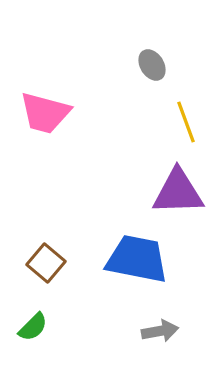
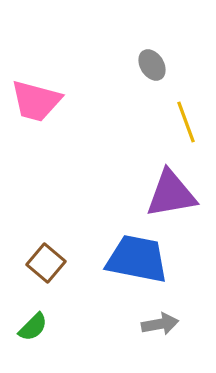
pink trapezoid: moved 9 px left, 12 px up
purple triangle: moved 7 px left, 2 px down; rotated 8 degrees counterclockwise
gray arrow: moved 7 px up
